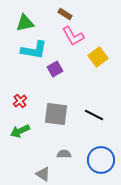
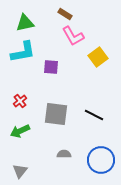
cyan L-shape: moved 11 px left, 2 px down; rotated 20 degrees counterclockwise
purple square: moved 4 px left, 2 px up; rotated 35 degrees clockwise
gray triangle: moved 23 px left, 3 px up; rotated 35 degrees clockwise
